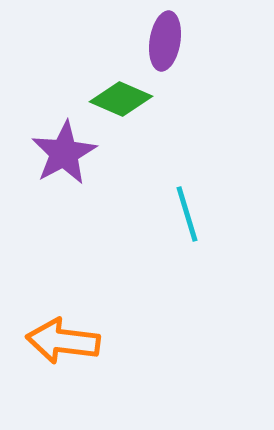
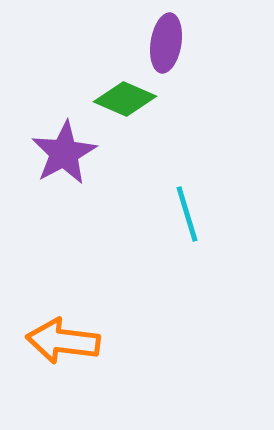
purple ellipse: moved 1 px right, 2 px down
green diamond: moved 4 px right
